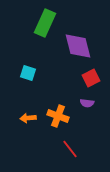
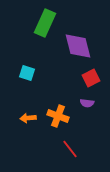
cyan square: moved 1 px left
